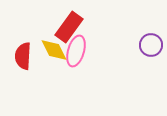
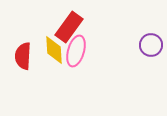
yellow diamond: rotated 24 degrees clockwise
